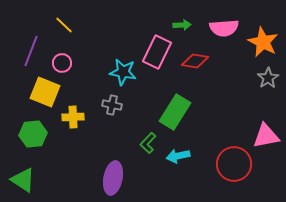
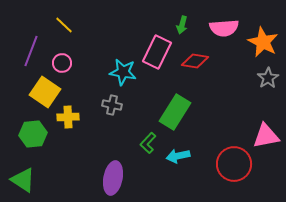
green arrow: rotated 108 degrees clockwise
yellow square: rotated 12 degrees clockwise
yellow cross: moved 5 px left
